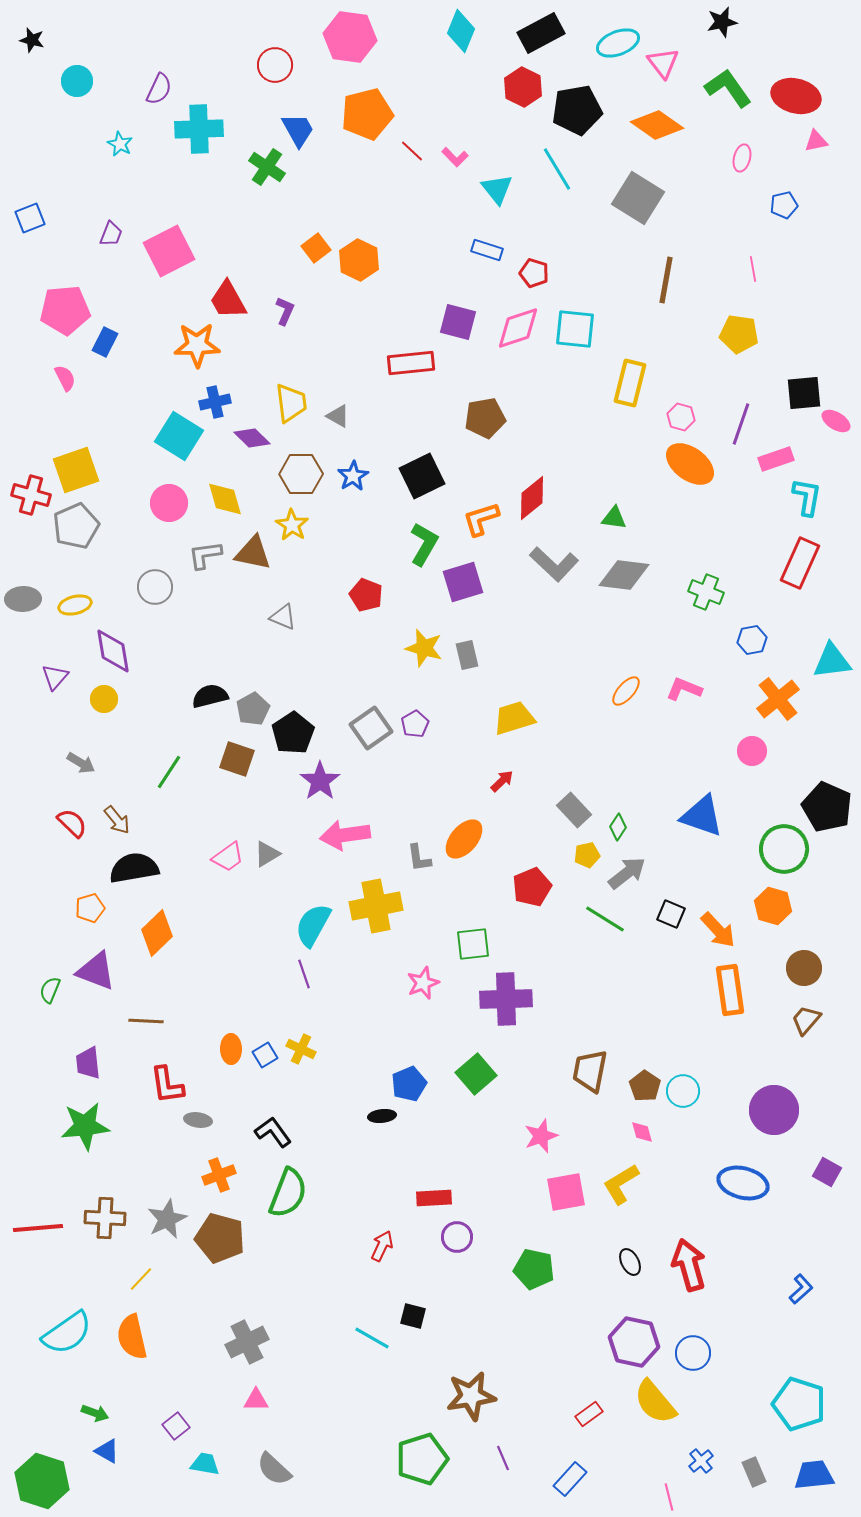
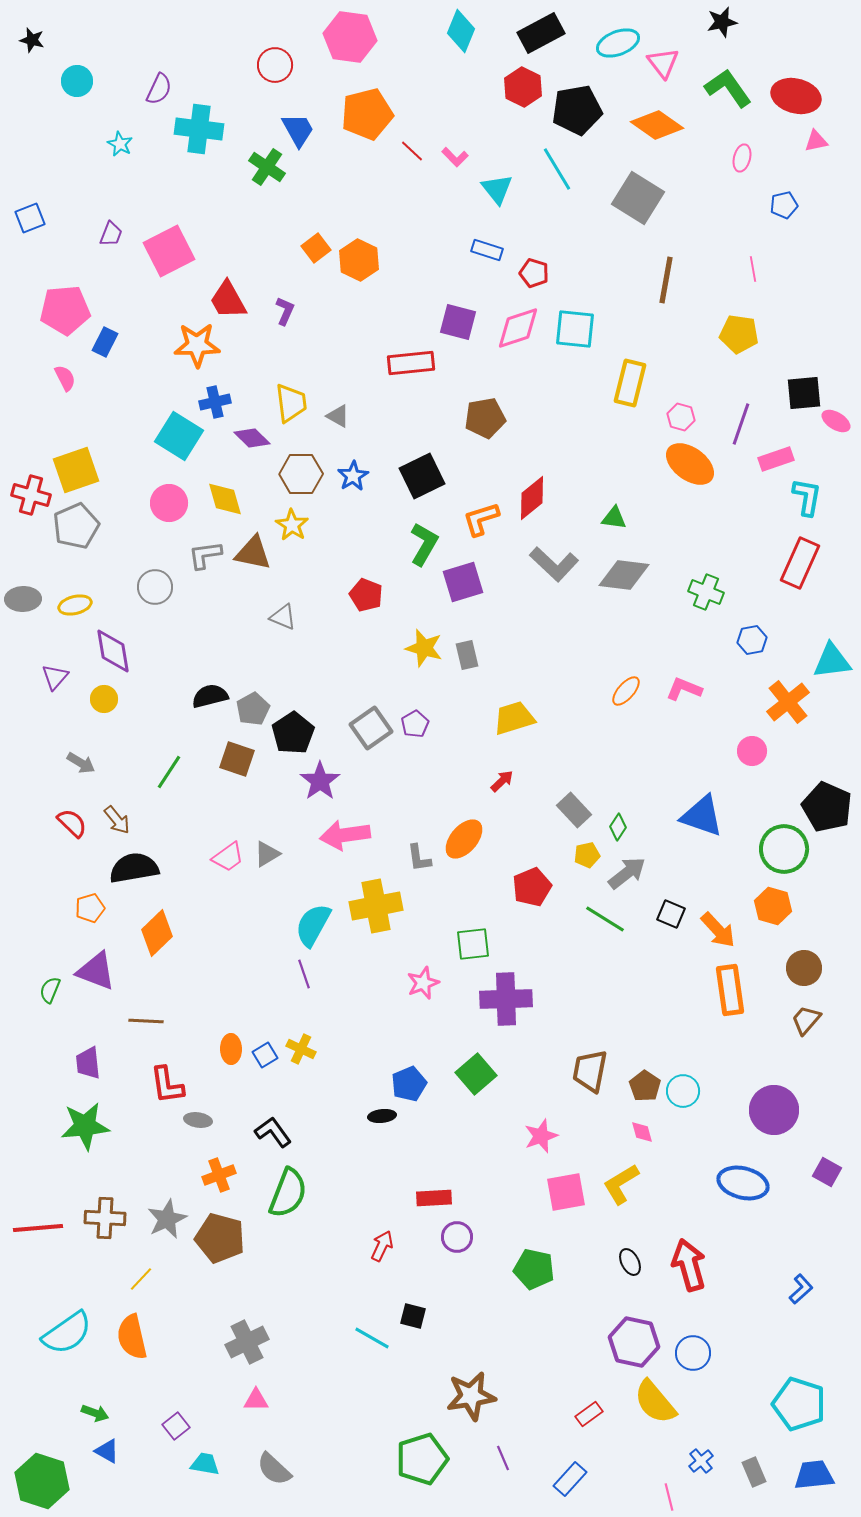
cyan cross at (199, 129): rotated 9 degrees clockwise
orange cross at (778, 699): moved 10 px right, 3 px down
